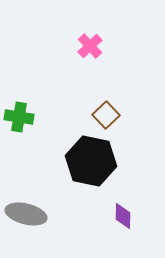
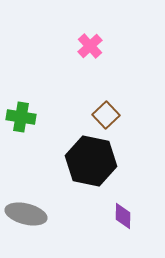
green cross: moved 2 px right
